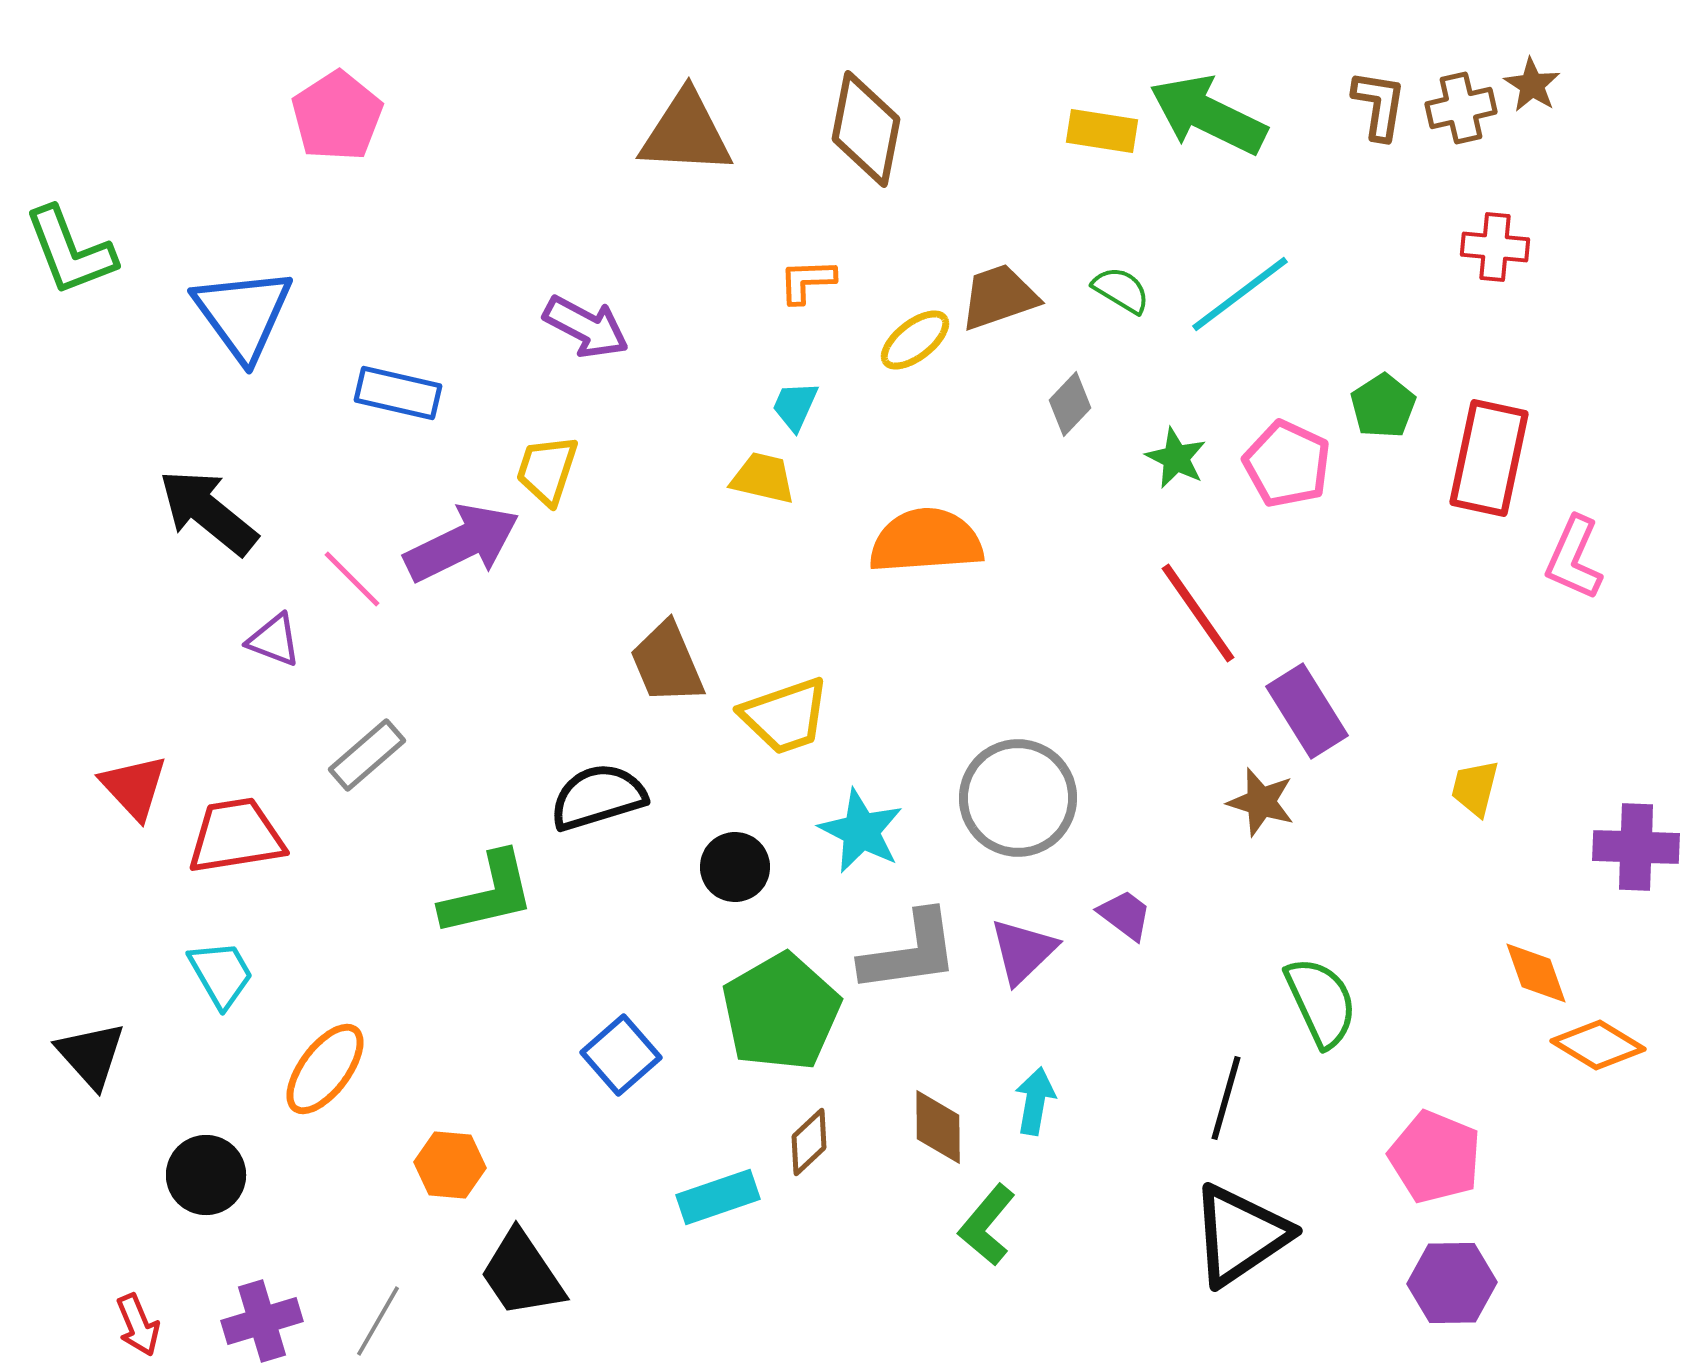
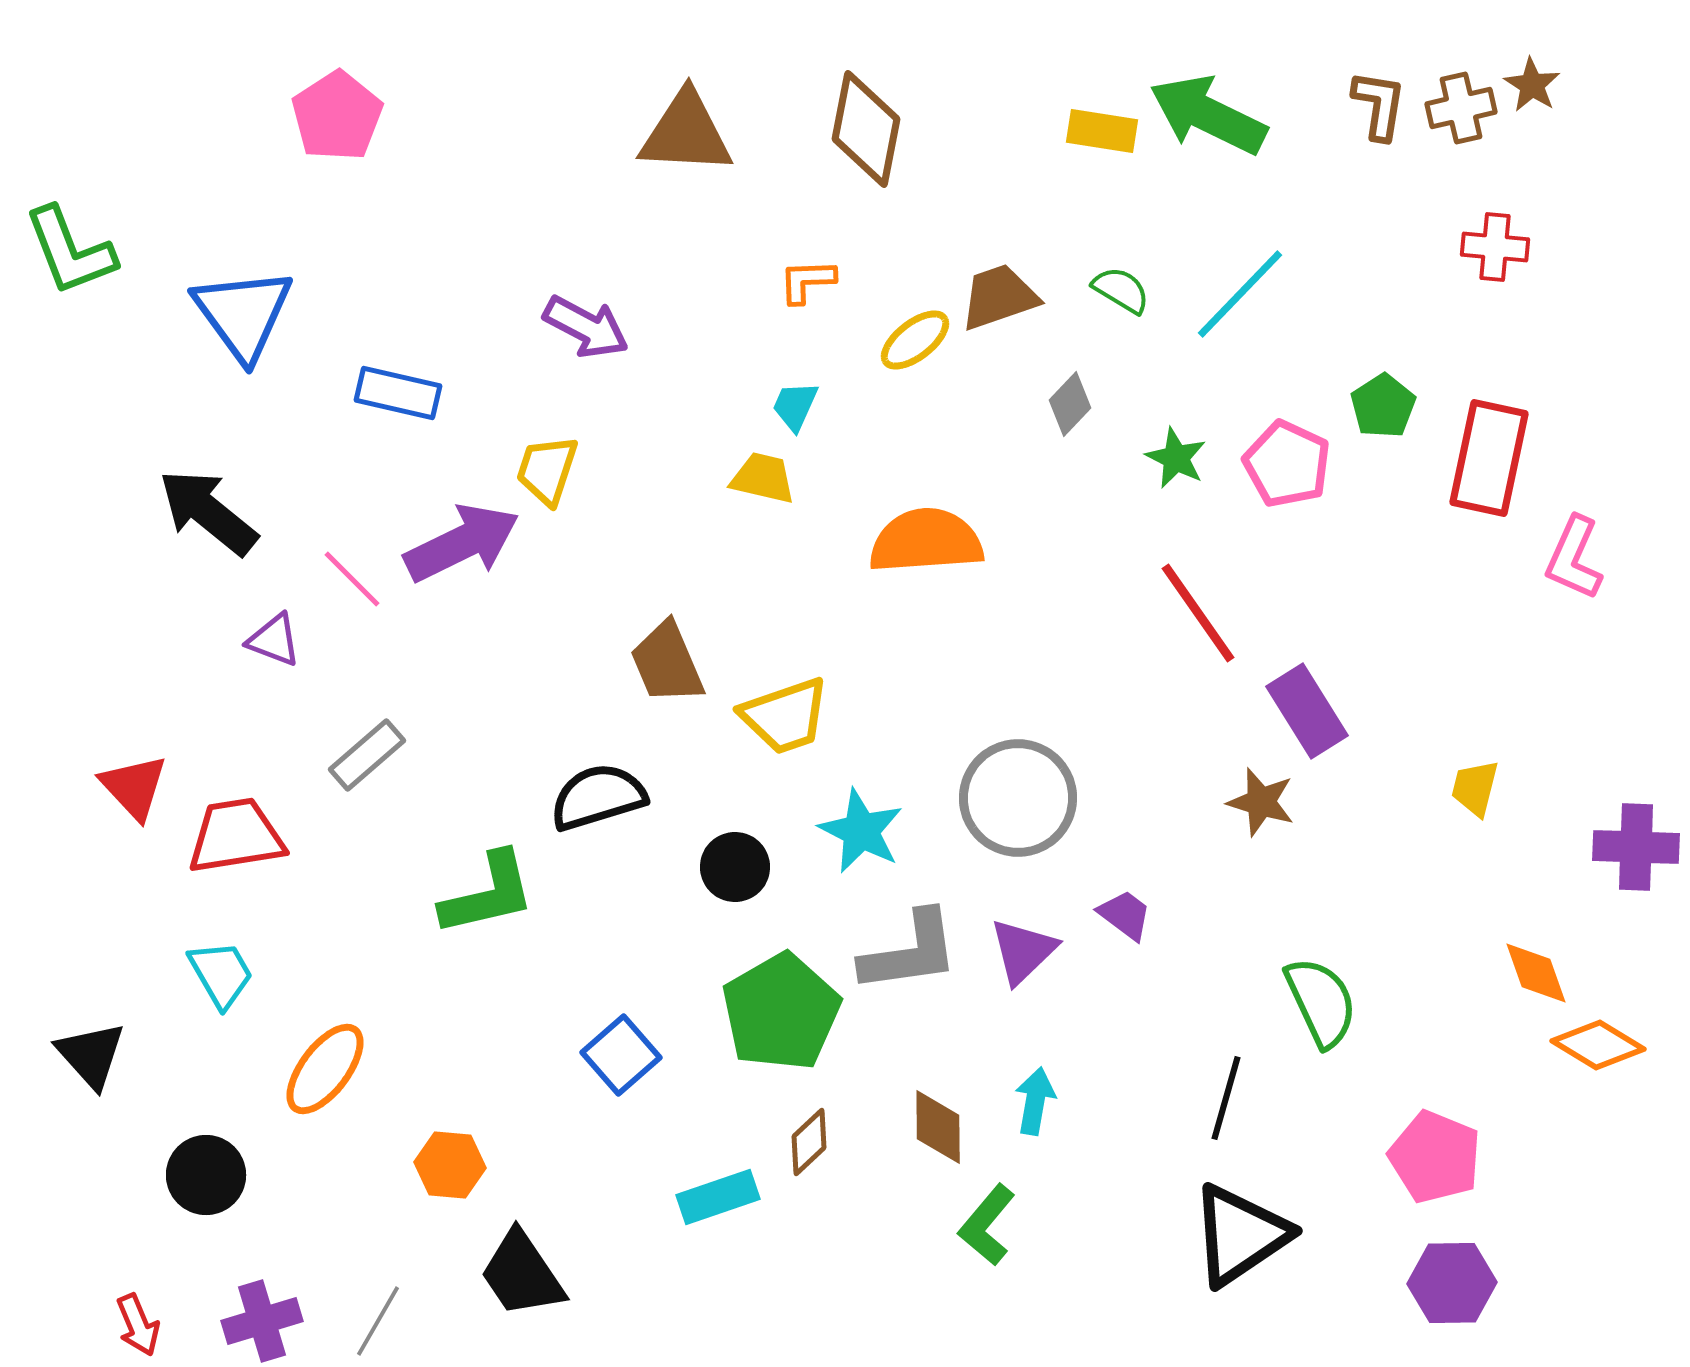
cyan line at (1240, 294): rotated 9 degrees counterclockwise
